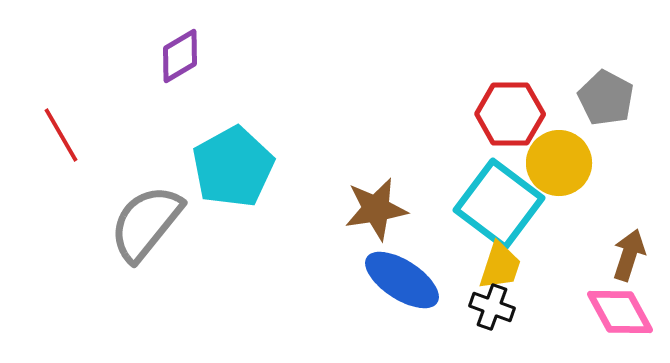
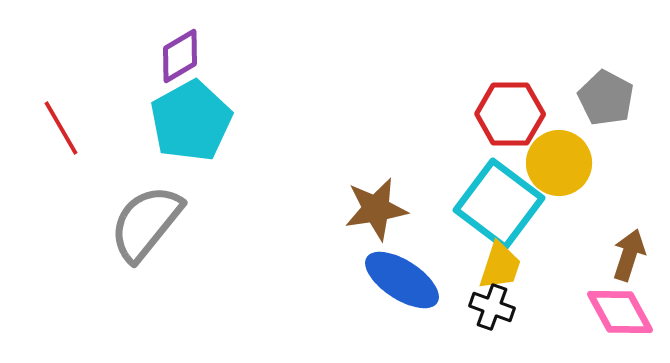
red line: moved 7 px up
cyan pentagon: moved 42 px left, 46 px up
